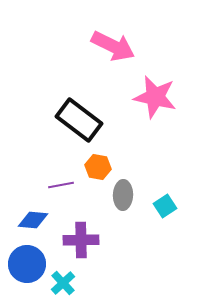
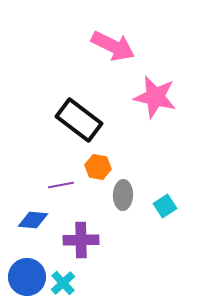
blue circle: moved 13 px down
